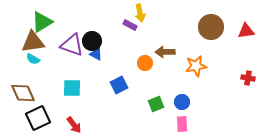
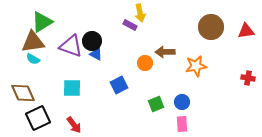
purple triangle: moved 1 px left, 1 px down
